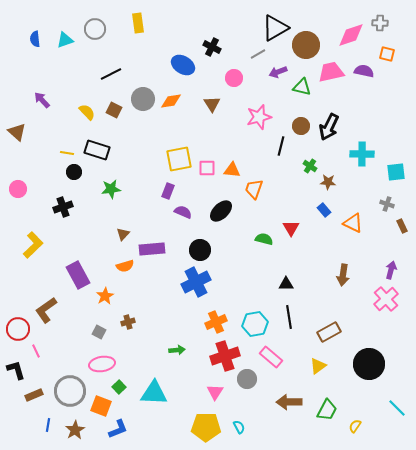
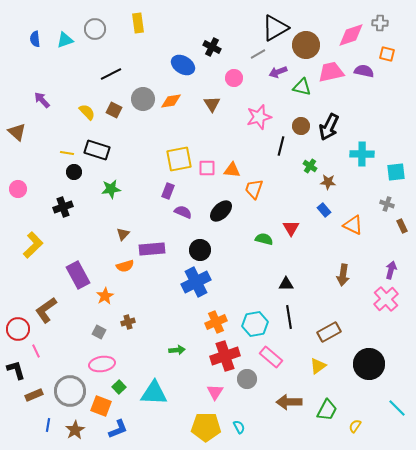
orange triangle at (353, 223): moved 2 px down
